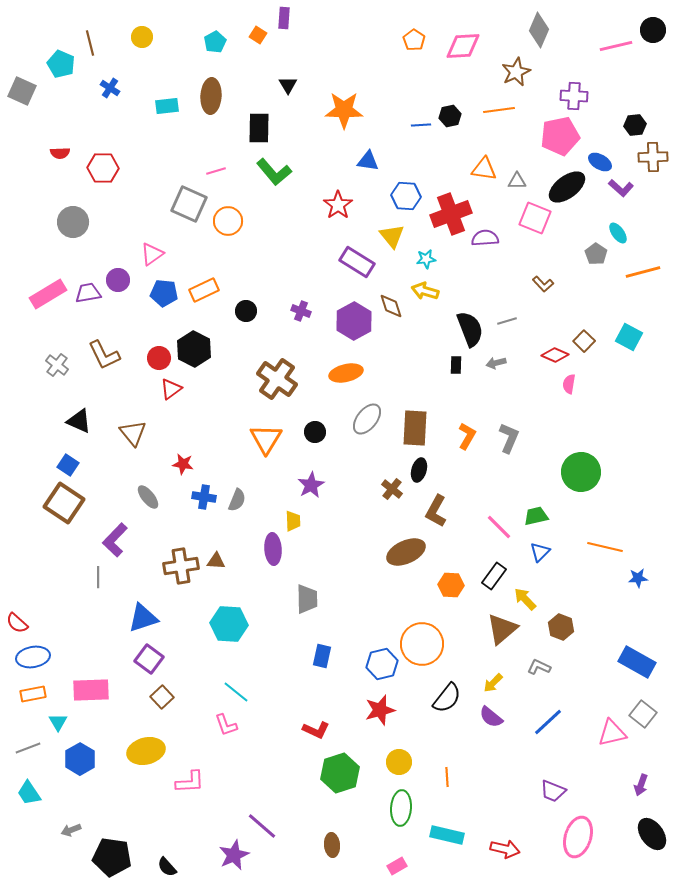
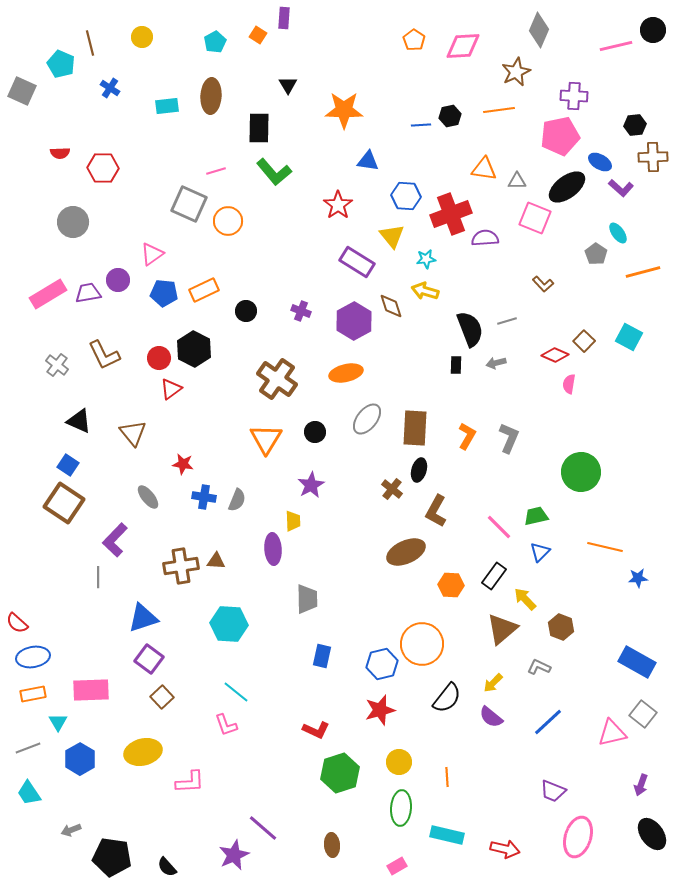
yellow ellipse at (146, 751): moved 3 px left, 1 px down
purple line at (262, 826): moved 1 px right, 2 px down
